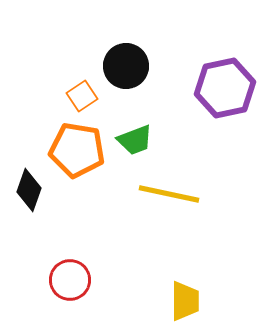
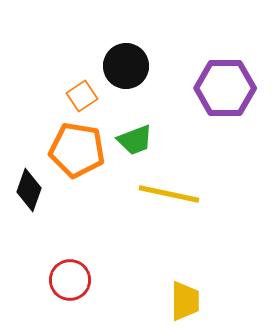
purple hexagon: rotated 12 degrees clockwise
